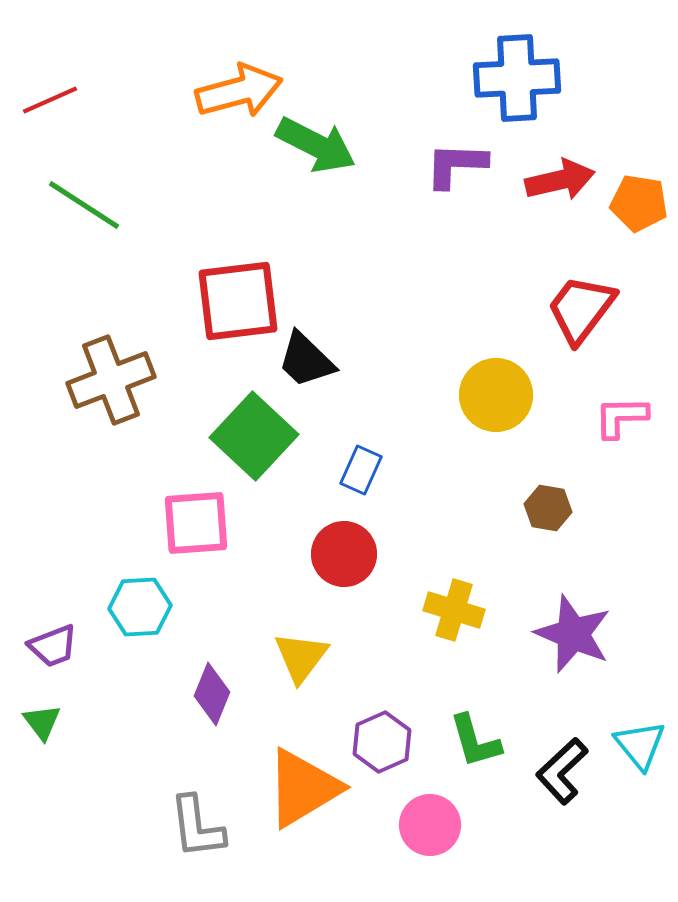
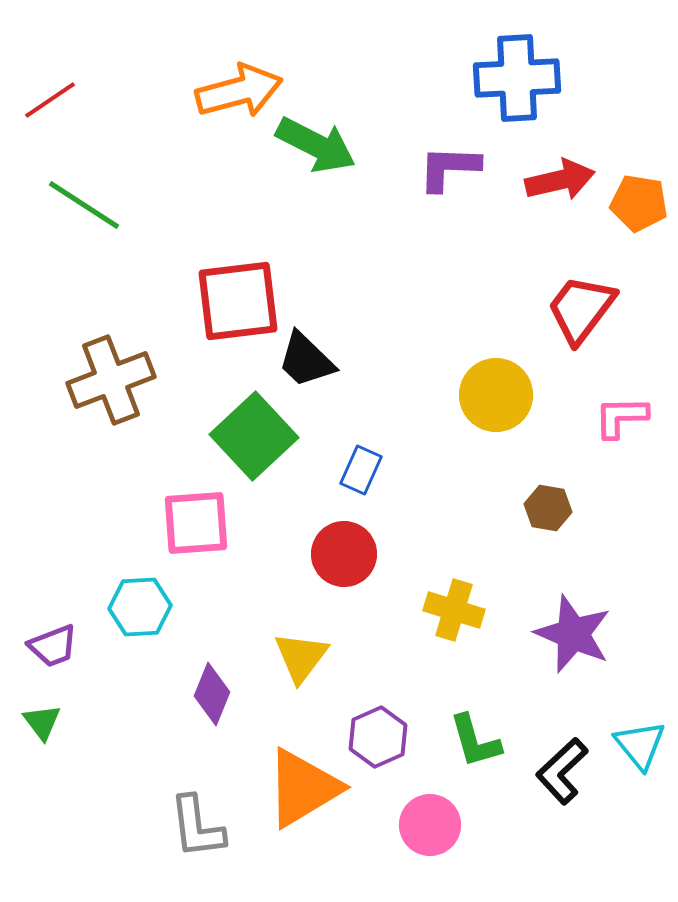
red line: rotated 10 degrees counterclockwise
purple L-shape: moved 7 px left, 3 px down
green square: rotated 4 degrees clockwise
purple hexagon: moved 4 px left, 5 px up
